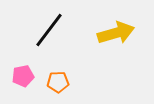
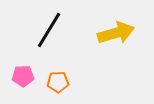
black line: rotated 6 degrees counterclockwise
pink pentagon: rotated 10 degrees clockwise
